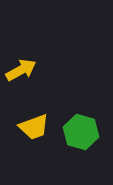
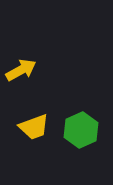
green hexagon: moved 2 px up; rotated 20 degrees clockwise
